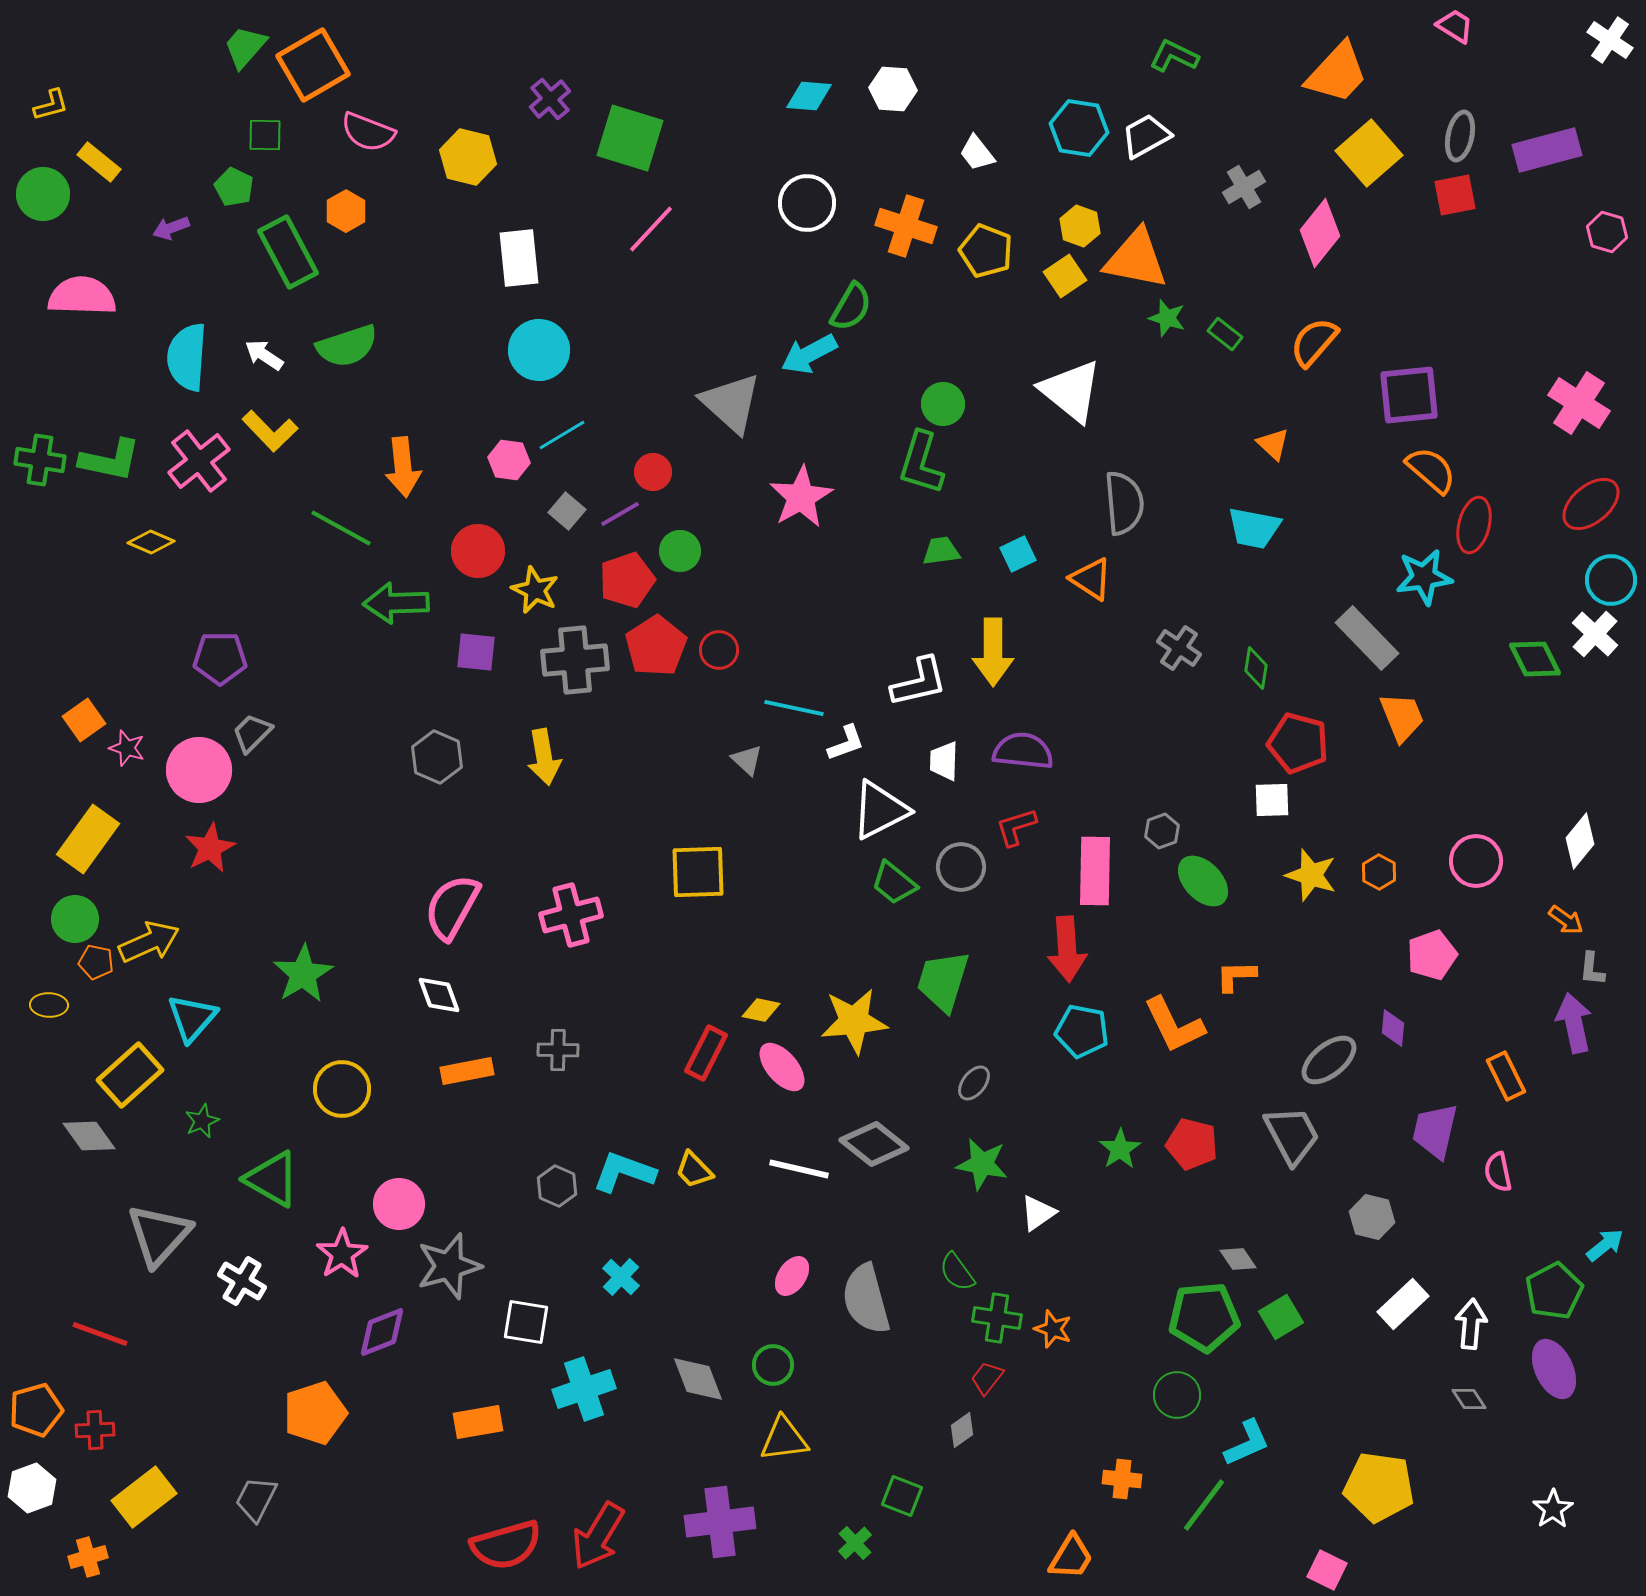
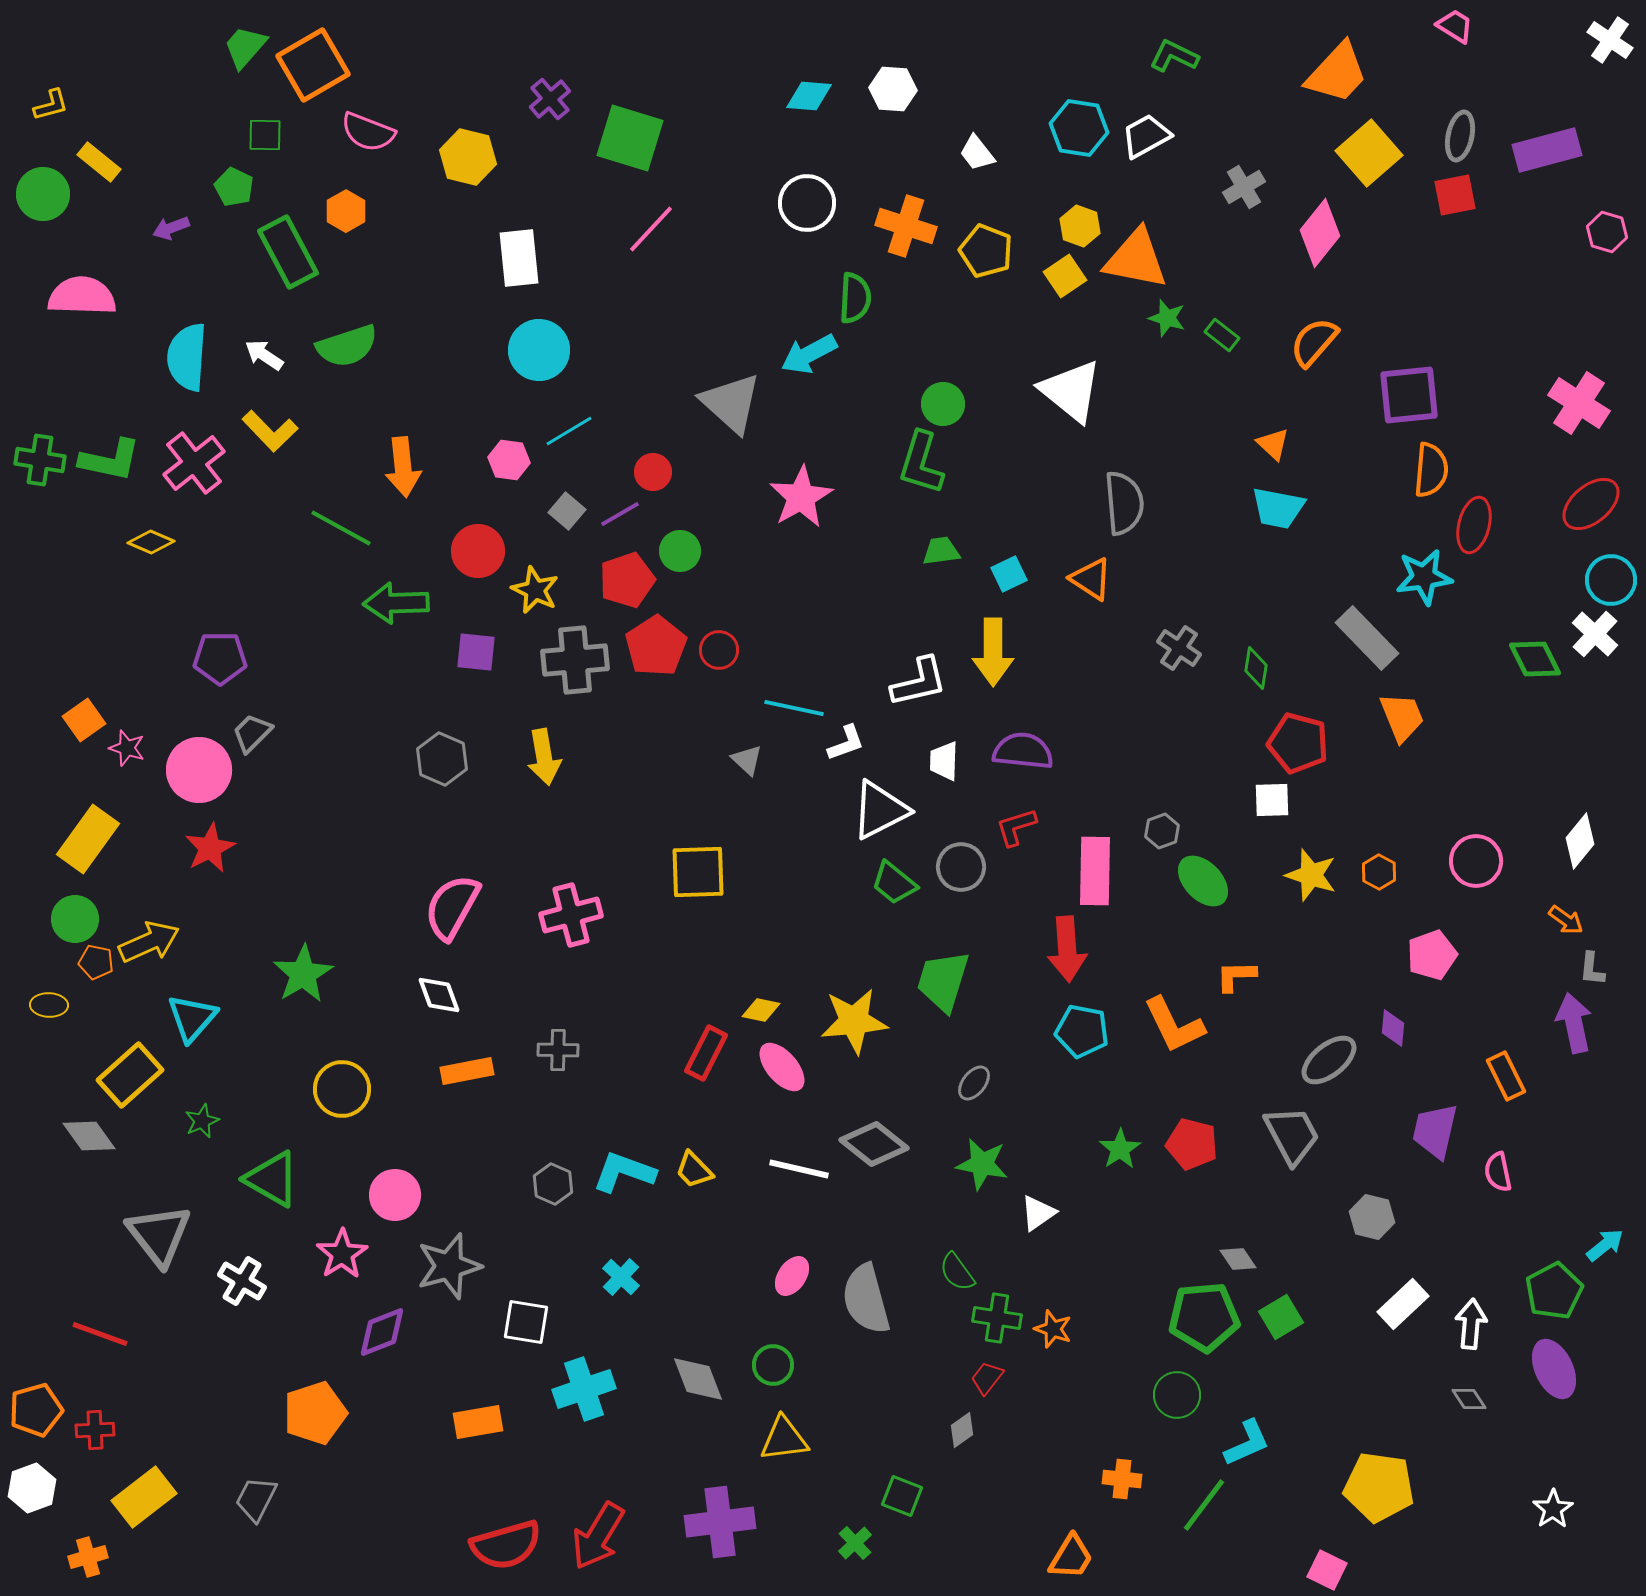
green semicircle at (851, 307): moved 4 px right, 9 px up; rotated 27 degrees counterclockwise
green rectangle at (1225, 334): moved 3 px left, 1 px down
cyan line at (562, 435): moved 7 px right, 4 px up
pink cross at (199, 461): moved 5 px left, 2 px down
orange semicircle at (1431, 470): rotated 54 degrees clockwise
cyan trapezoid at (1254, 528): moved 24 px right, 20 px up
cyan square at (1018, 554): moved 9 px left, 20 px down
gray hexagon at (437, 757): moved 5 px right, 2 px down
gray hexagon at (557, 1186): moved 4 px left, 2 px up
pink circle at (399, 1204): moved 4 px left, 9 px up
gray triangle at (159, 1235): rotated 20 degrees counterclockwise
